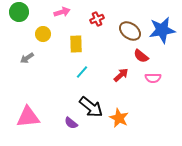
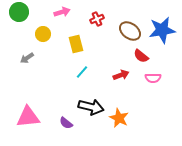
yellow rectangle: rotated 12 degrees counterclockwise
red arrow: rotated 21 degrees clockwise
black arrow: rotated 25 degrees counterclockwise
purple semicircle: moved 5 px left
